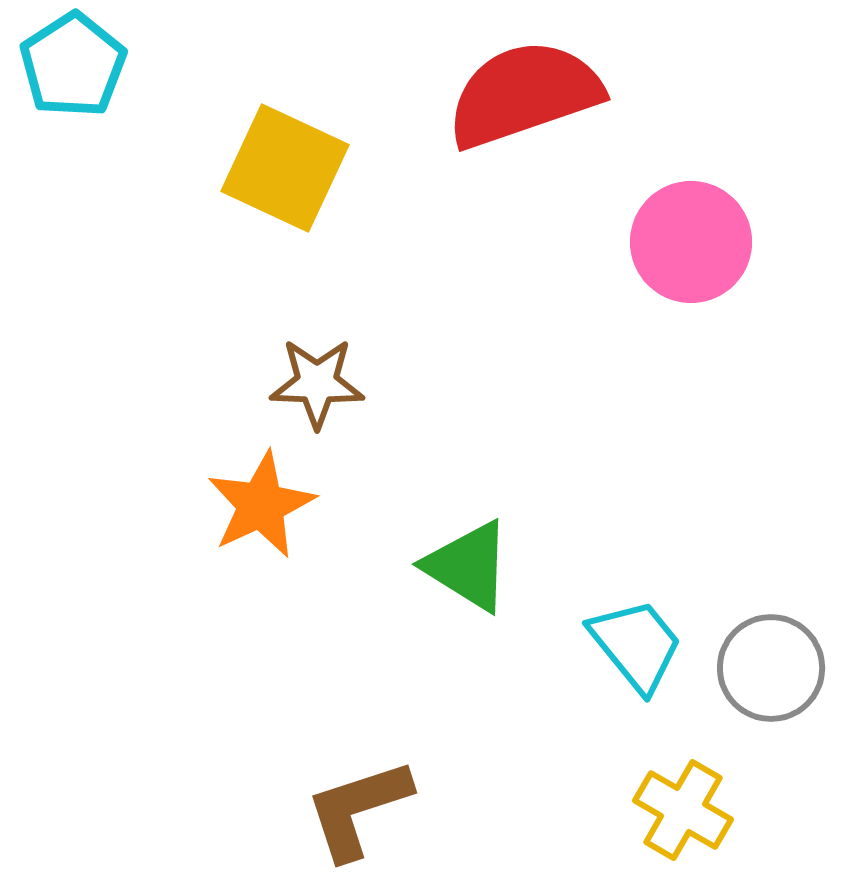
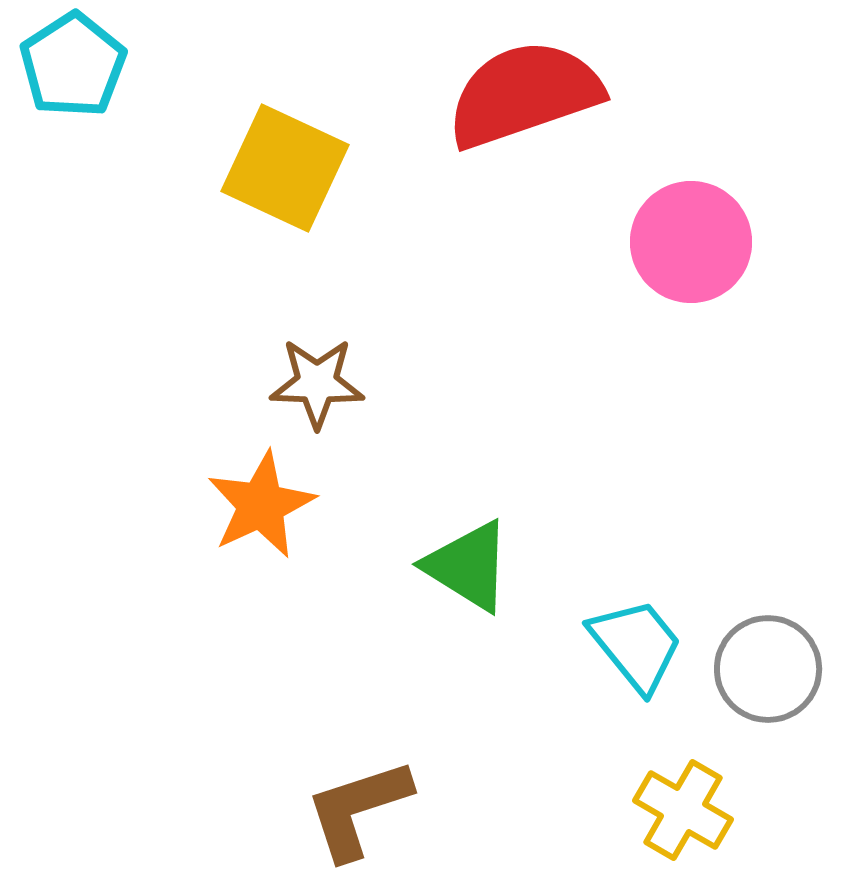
gray circle: moved 3 px left, 1 px down
